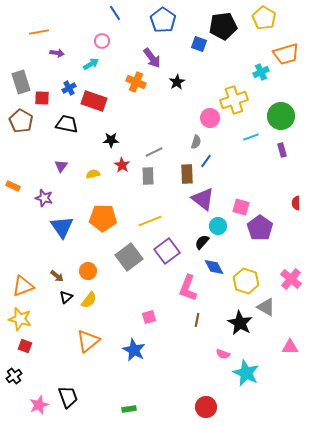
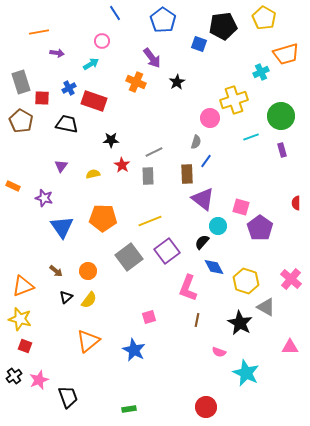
brown arrow at (57, 276): moved 1 px left, 5 px up
pink semicircle at (223, 354): moved 4 px left, 2 px up
pink star at (39, 405): moved 25 px up
